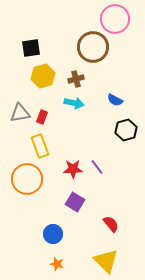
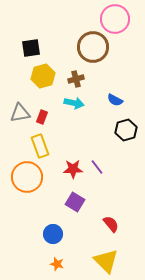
orange circle: moved 2 px up
